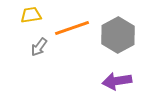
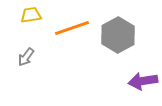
gray arrow: moved 13 px left, 10 px down
purple arrow: moved 26 px right
